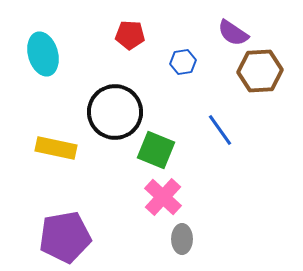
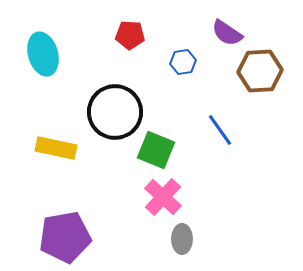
purple semicircle: moved 6 px left
